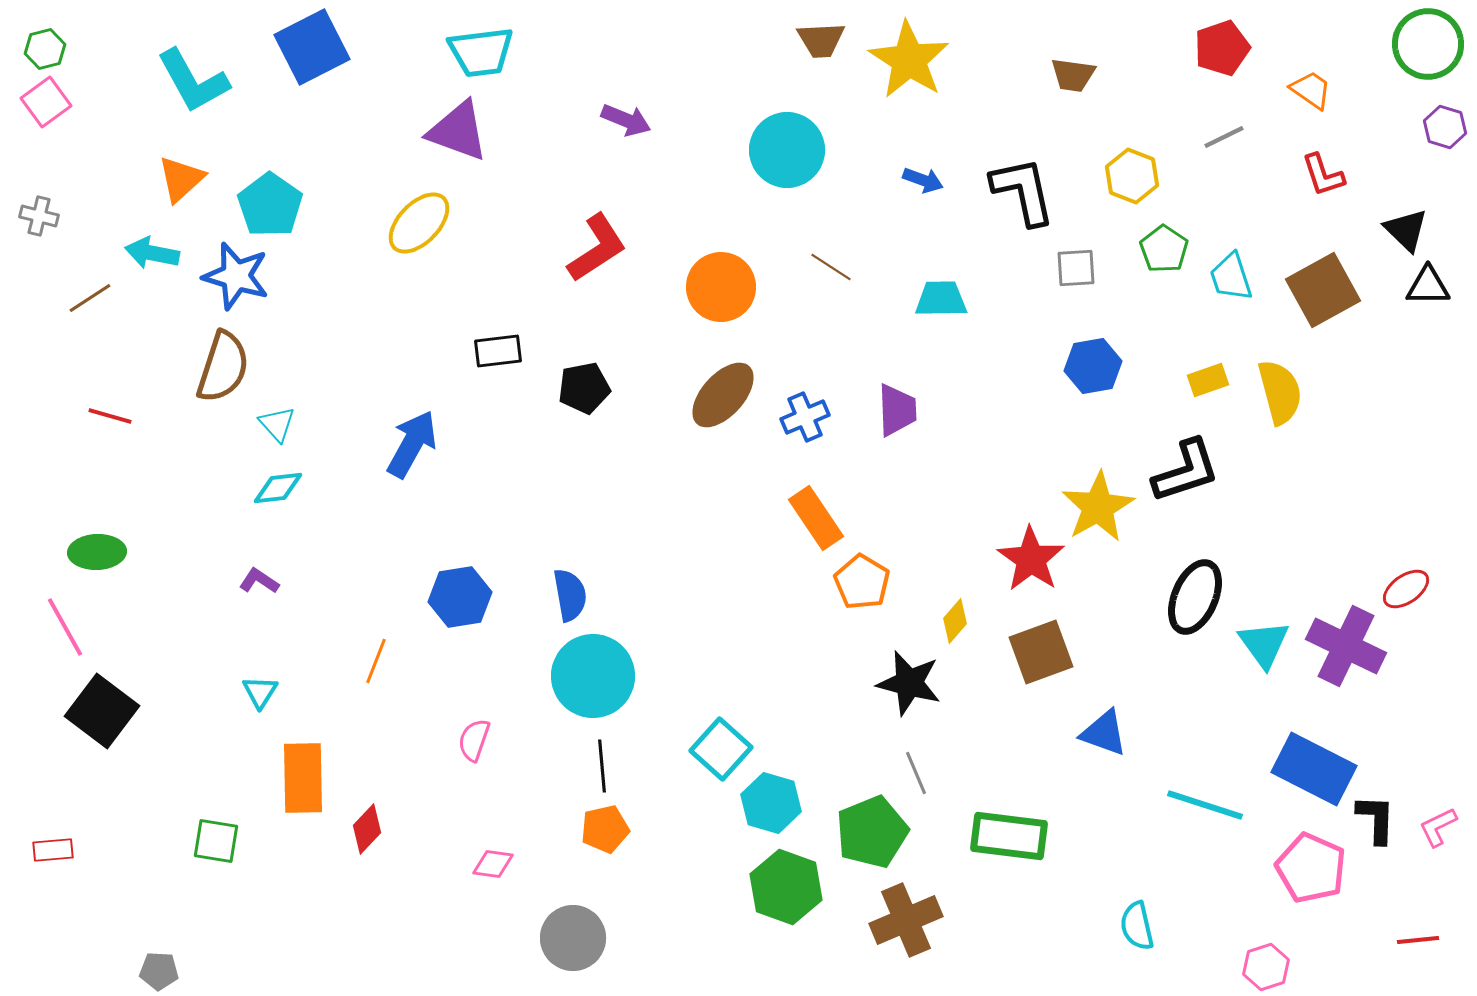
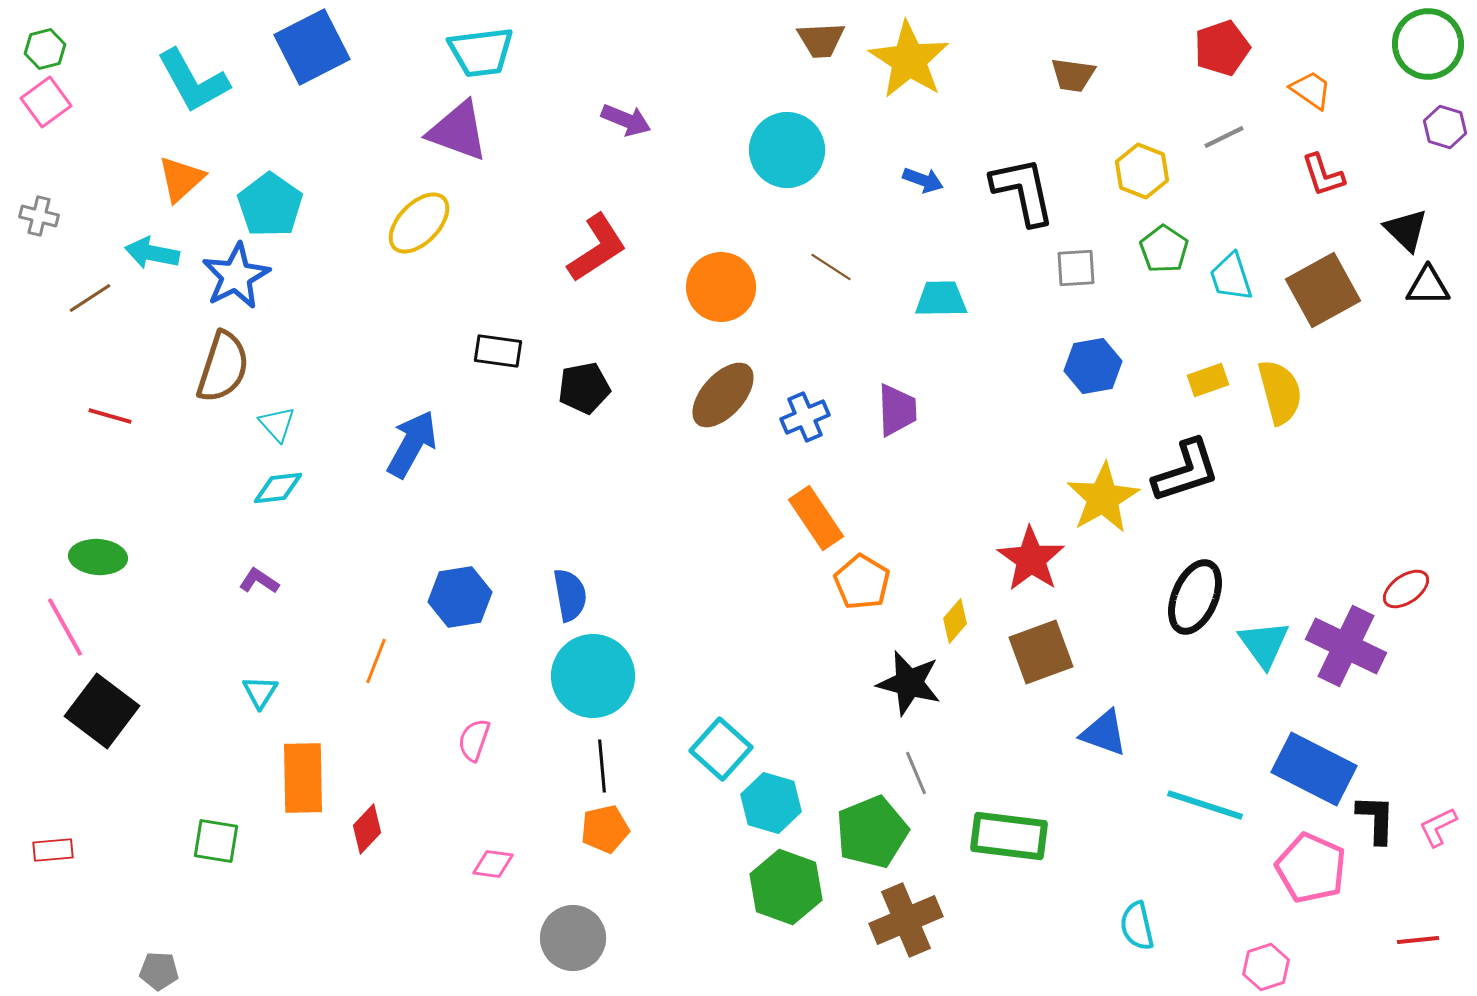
yellow hexagon at (1132, 176): moved 10 px right, 5 px up
blue star at (236, 276): rotated 28 degrees clockwise
black rectangle at (498, 351): rotated 15 degrees clockwise
yellow star at (1098, 507): moved 5 px right, 9 px up
green ellipse at (97, 552): moved 1 px right, 5 px down; rotated 6 degrees clockwise
